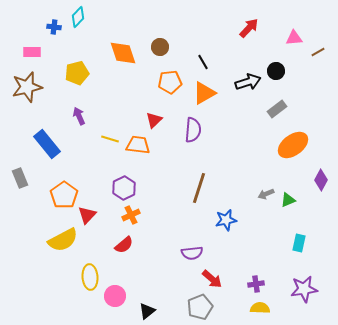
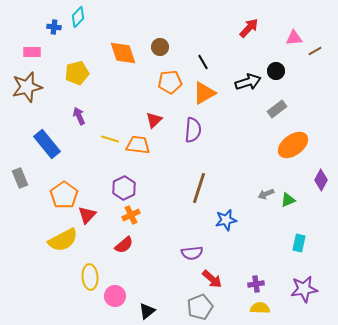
brown line at (318, 52): moved 3 px left, 1 px up
